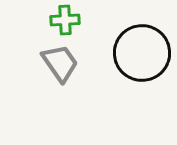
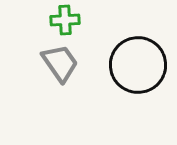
black circle: moved 4 px left, 12 px down
